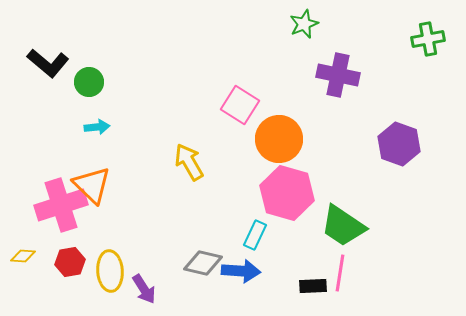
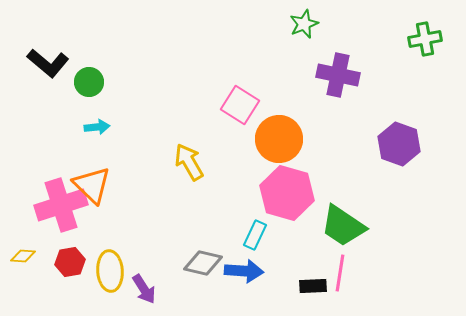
green cross: moved 3 px left
blue arrow: moved 3 px right
